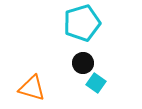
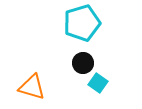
cyan square: moved 2 px right
orange triangle: moved 1 px up
